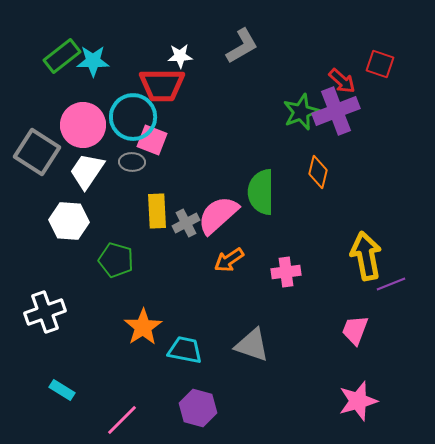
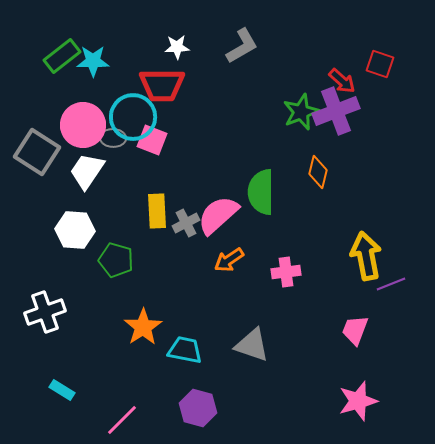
white star: moved 3 px left, 9 px up
gray ellipse: moved 19 px left, 24 px up
white hexagon: moved 6 px right, 9 px down
